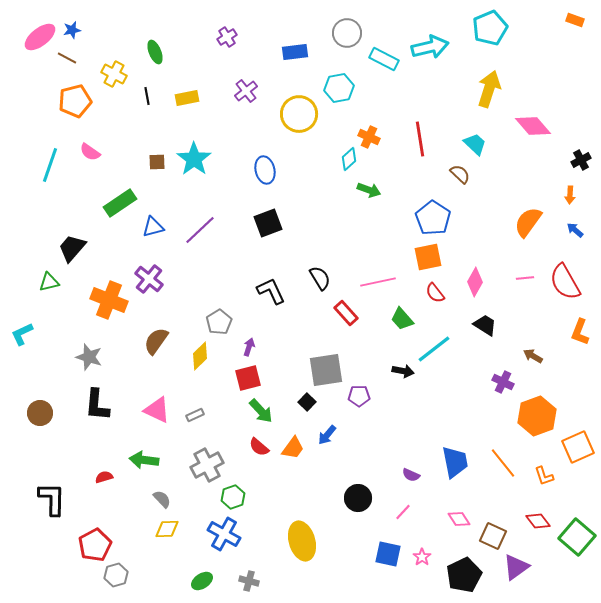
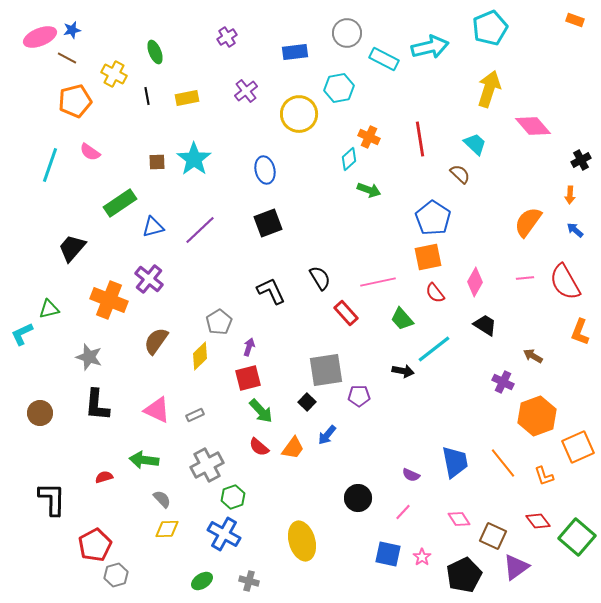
pink ellipse at (40, 37): rotated 16 degrees clockwise
green triangle at (49, 282): moved 27 px down
